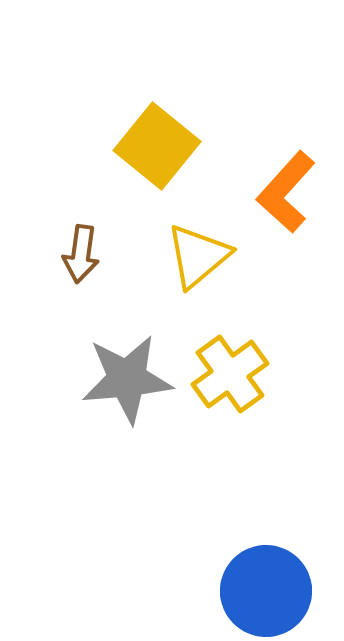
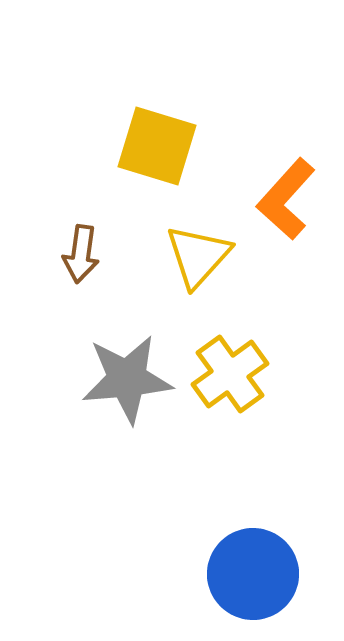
yellow square: rotated 22 degrees counterclockwise
orange L-shape: moved 7 px down
yellow triangle: rotated 8 degrees counterclockwise
blue circle: moved 13 px left, 17 px up
